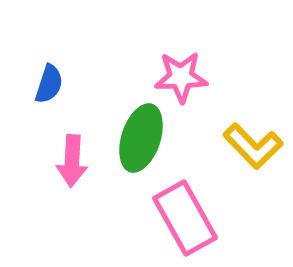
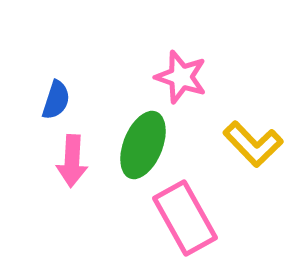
pink star: rotated 20 degrees clockwise
blue semicircle: moved 7 px right, 16 px down
green ellipse: moved 2 px right, 7 px down; rotated 4 degrees clockwise
yellow L-shape: moved 2 px up
